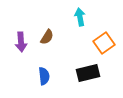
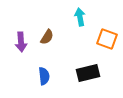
orange square: moved 3 px right, 4 px up; rotated 35 degrees counterclockwise
